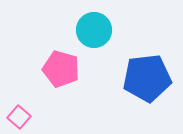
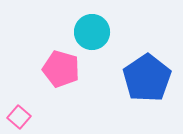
cyan circle: moved 2 px left, 2 px down
blue pentagon: rotated 27 degrees counterclockwise
